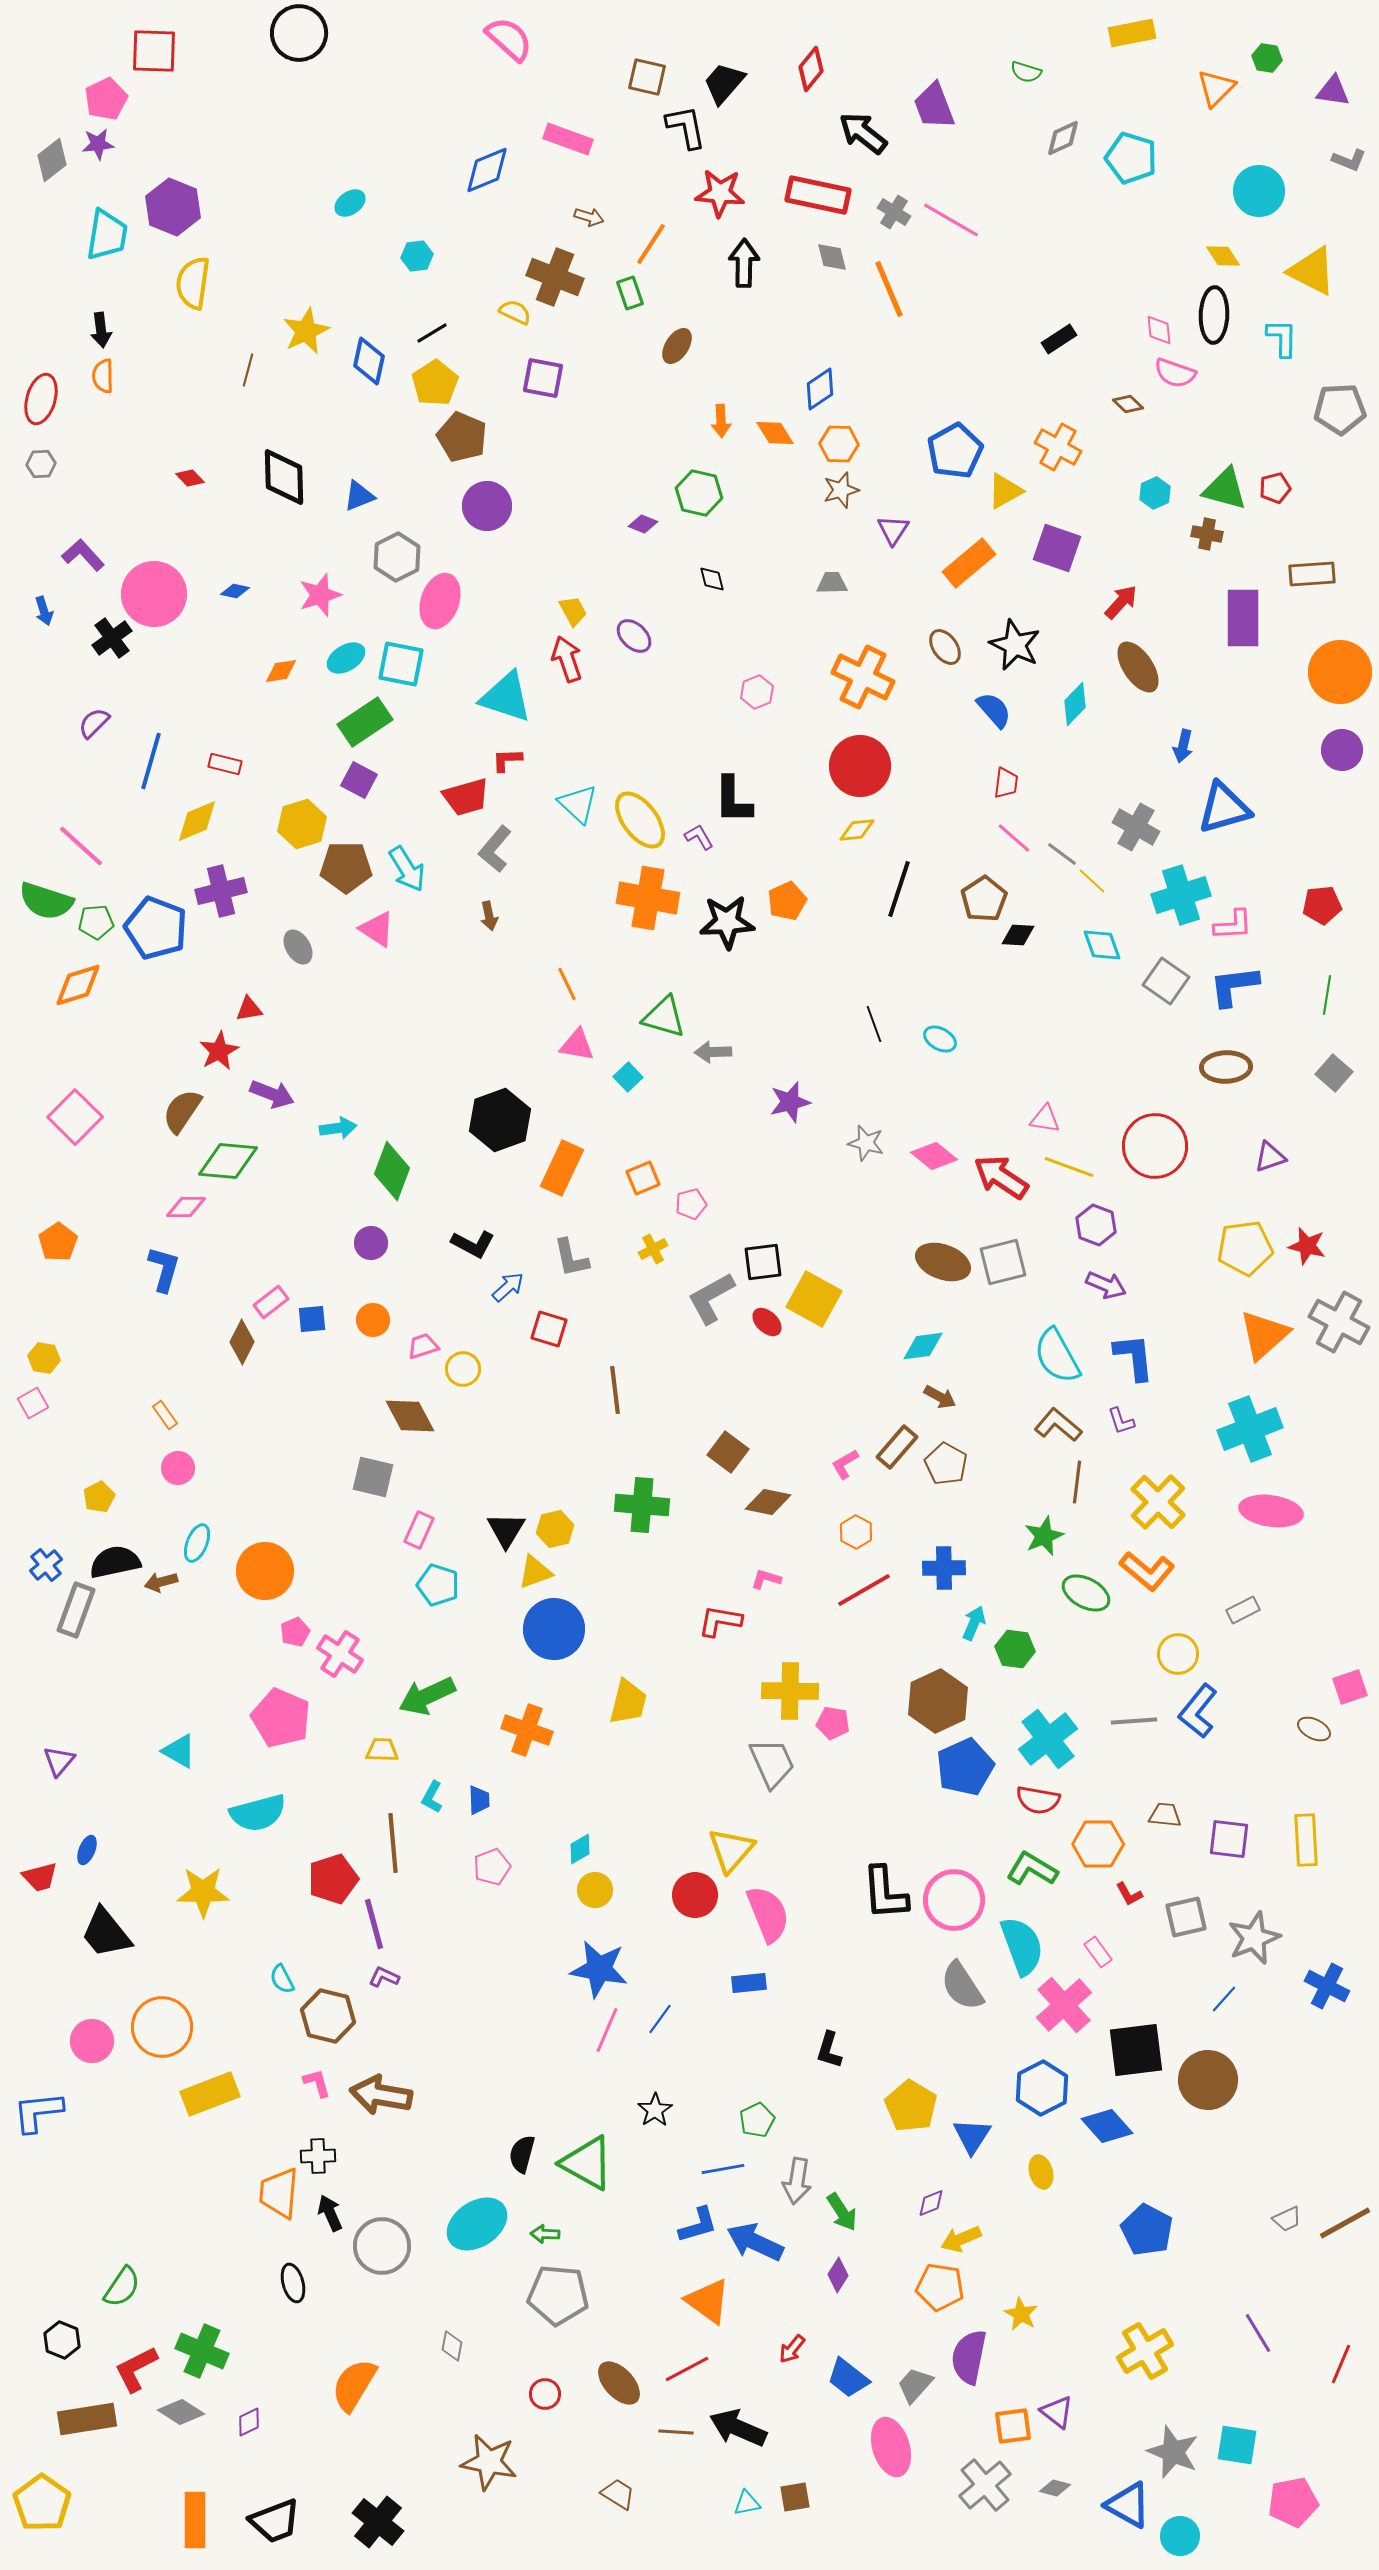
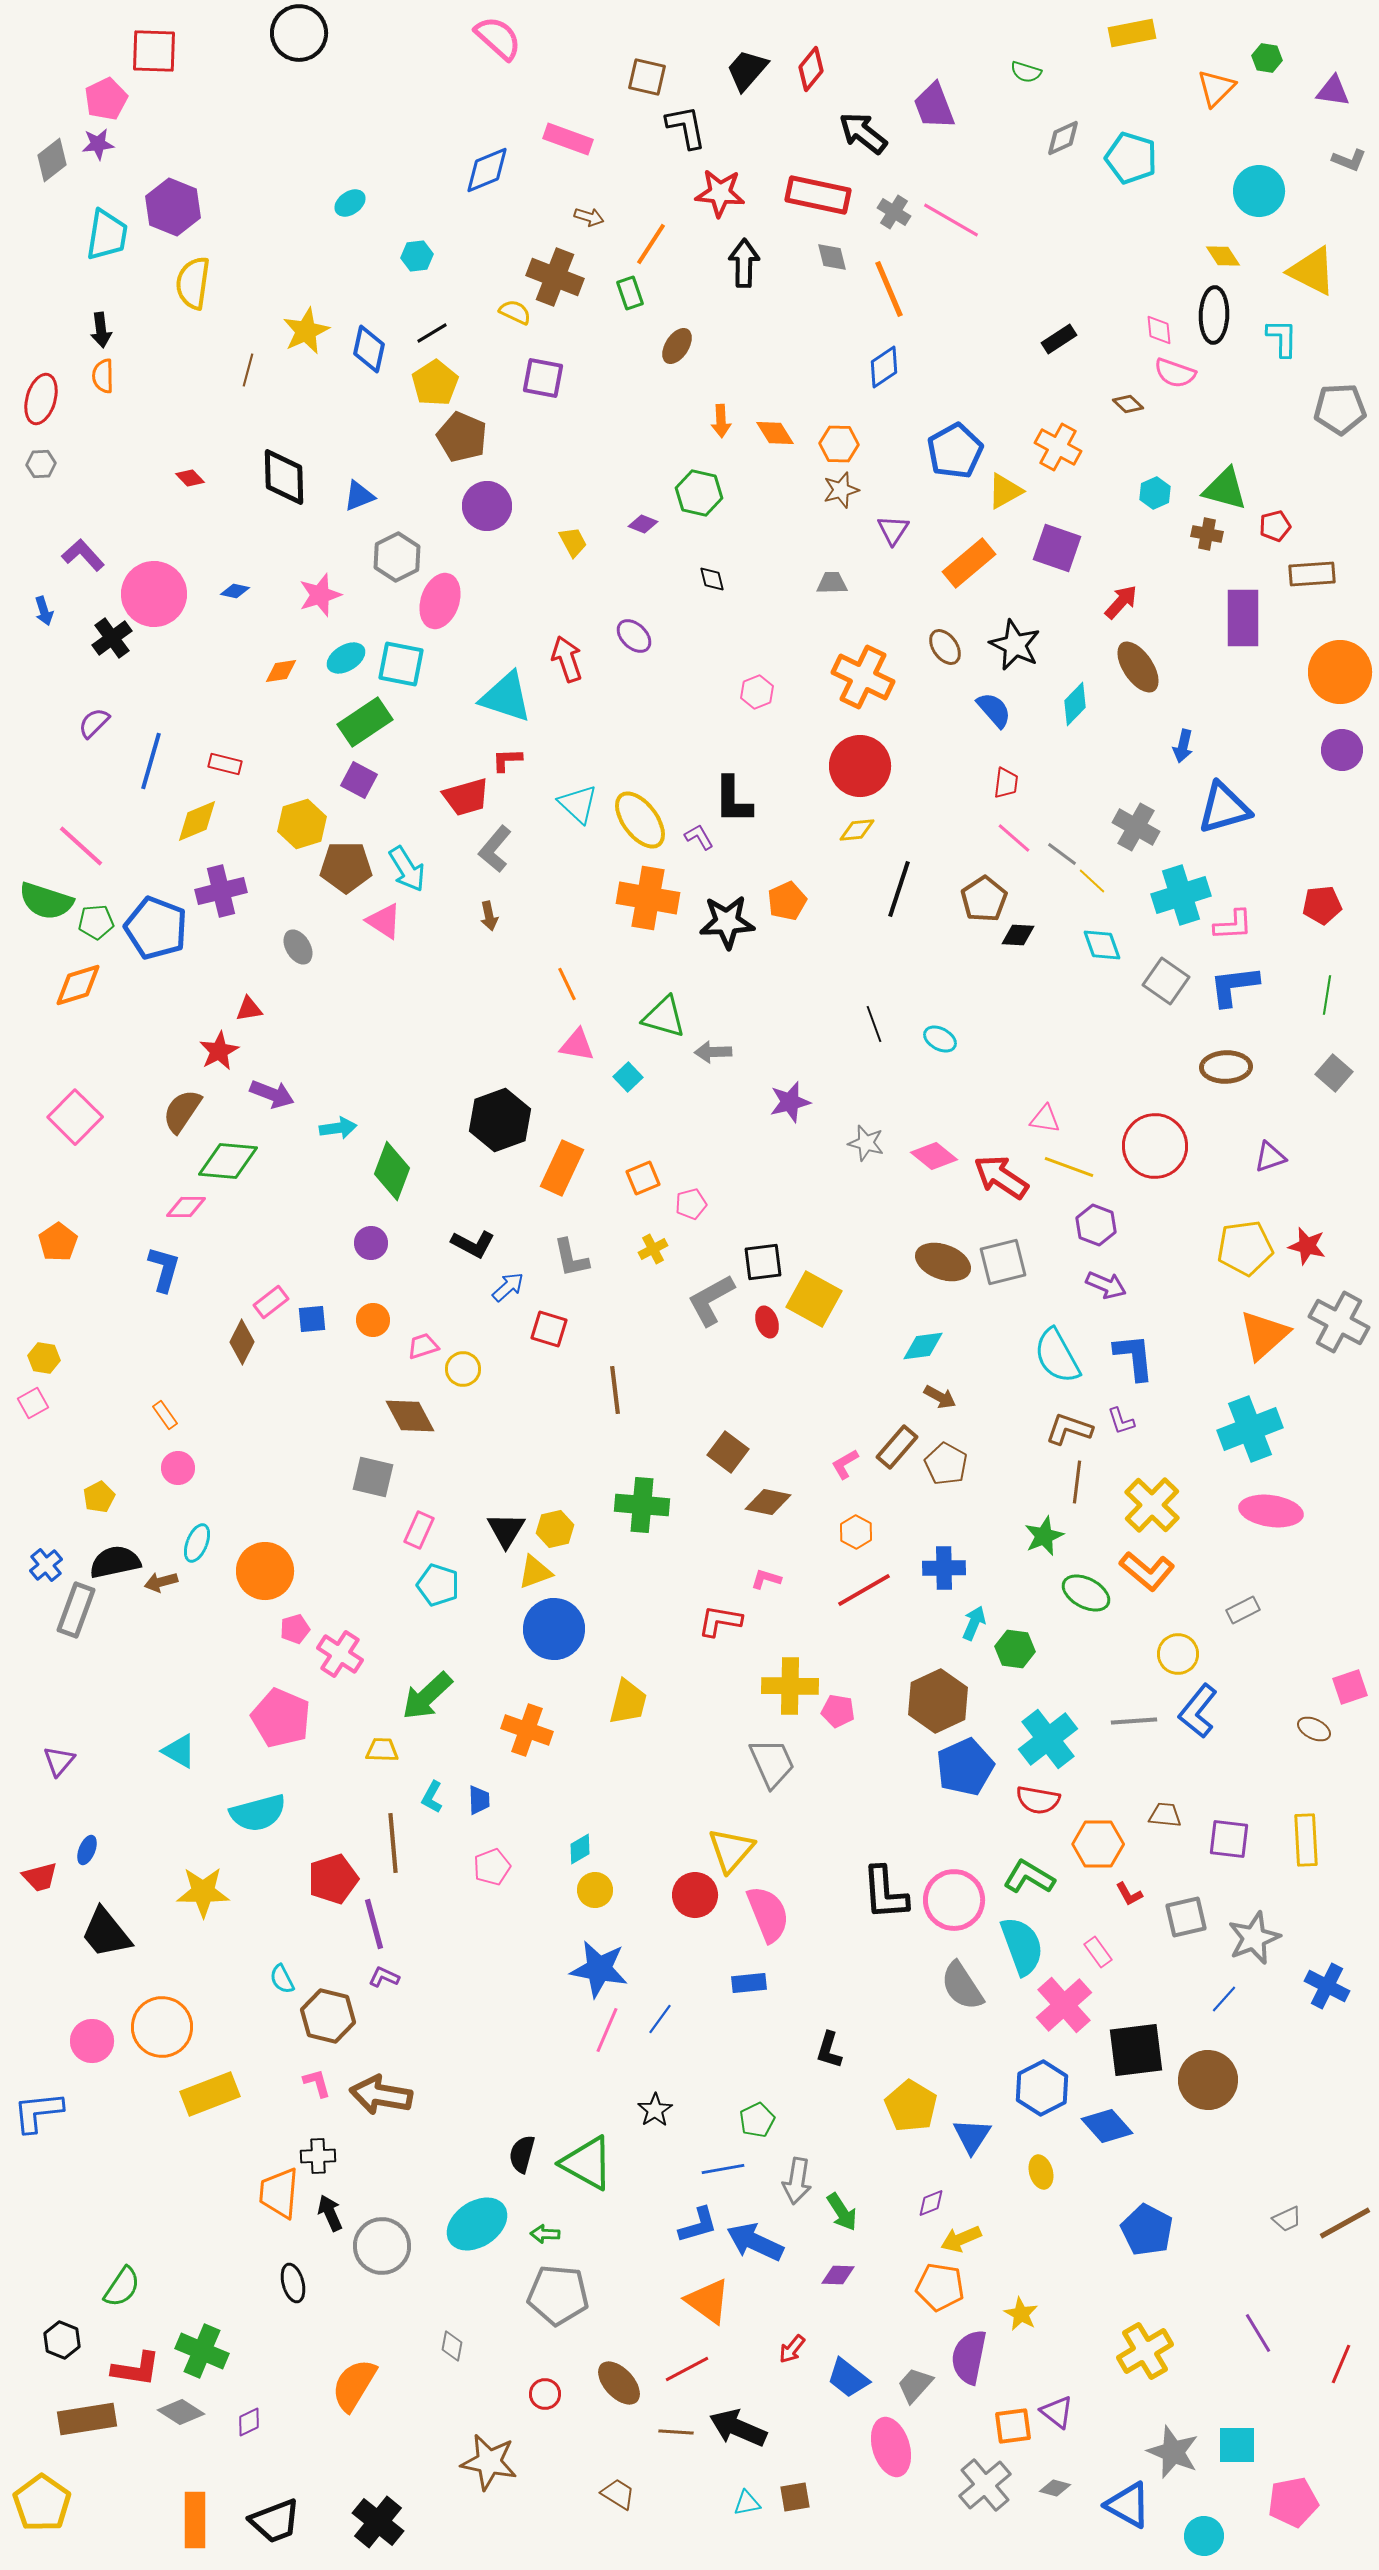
pink semicircle at (509, 39): moved 11 px left, 1 px up
black trapezoid at (724, 83): moved 23 px right, 13 px up
blue diamond at (369, 361): moved 12 px up
blue diamond at (820, 389): moved 64 px right, 22 px up
red pentagon at (1275, 488): moved 38 px down
yellow trapezoid at (573, 611): moved 69 px up
pink triangle at (377, 929): moved 7 px right, 8 px up
gray L-shape at (711, 1298): moved 2 px down
red ellipse at (767, 1322): rotated 28 degrees clockwise
brown L-shape at (1058, 1425): moved 11 px right, 4 px down; rotated 21 degrees counterclockwise
yellow cross at (1158, 1502): moved 6 px left, 3 px down
pink pentagon at (295, 1632): moved 3 px up; rotated 8 degrees clockwise
yellow cross at (790, 1691): moved 5 px up
green arrow at (427, 1696): rotated 18 degrees counterclockwise
pink pentagon at (833, 1723): moved 5 px right, 12 px up
green L-shape at (1032, 1869): moved 3 px left, 8 px down
purple diamond at (838, 2275): rotated 60 degrees clockwise
red L-shape at (136, 2369): rotated 144 degrees counterclockwise
cyan square at (1237, 2445): rotated 9 degrees counterclockwise
cyan circle at (1180, 2536): moved 24 px right
